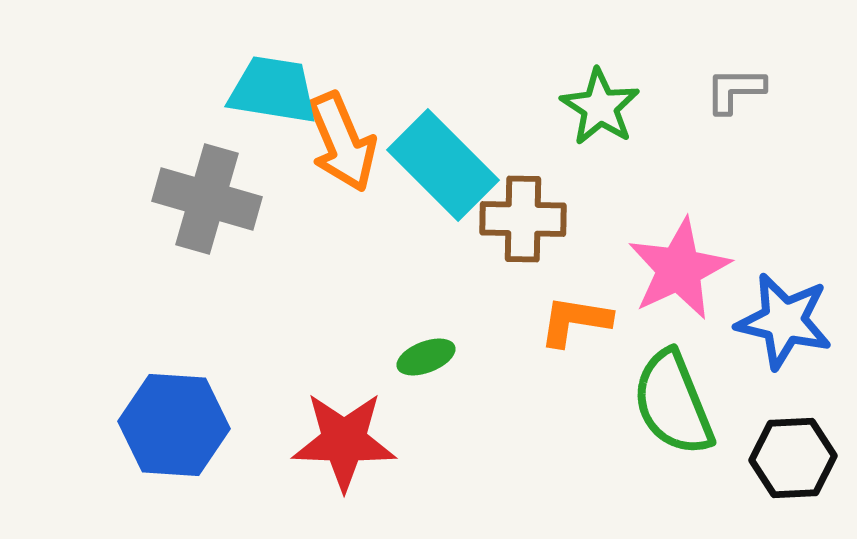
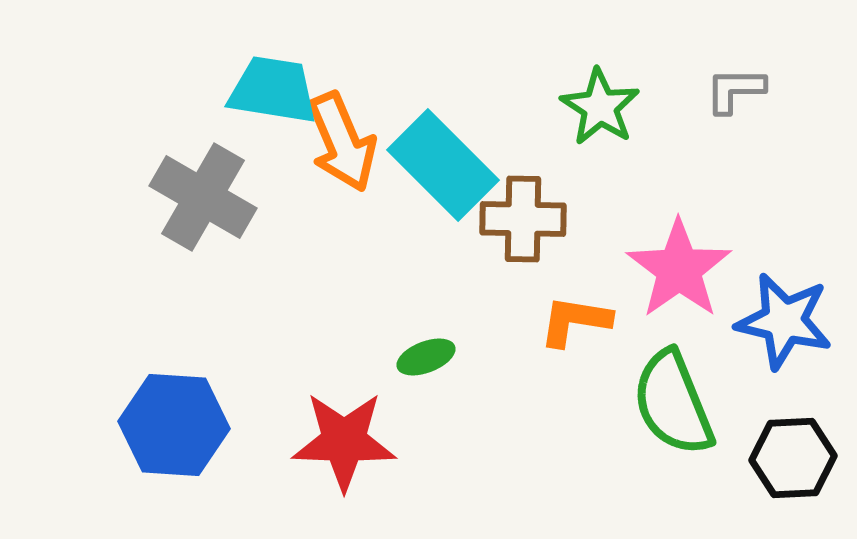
gray cross: moved 4 px left, 2 px up; rotated 14 degrees clockwise
pink star: rotated 10 degrees counterclockwise
